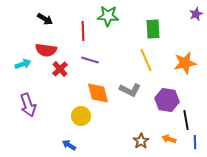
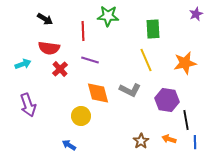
red semicircle: moved 3 px right, 2 px up
